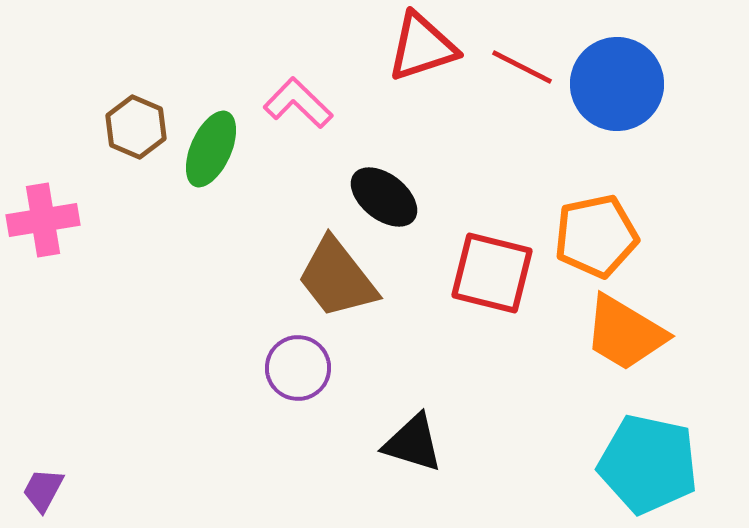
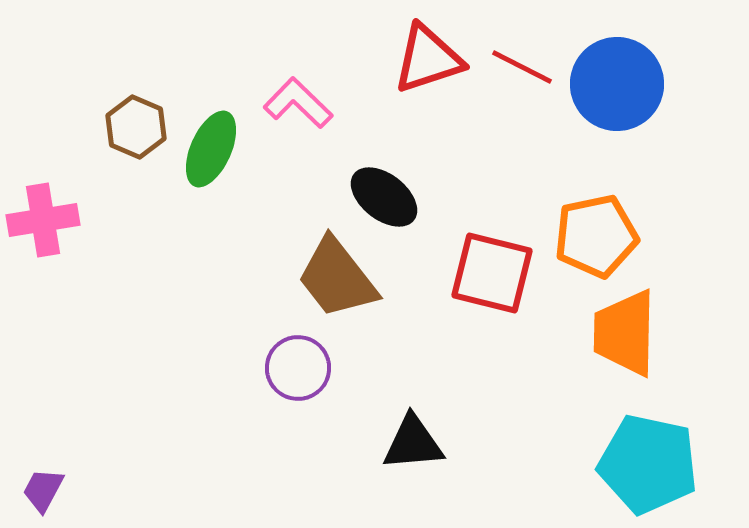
red triangle: moved 6 px right, 12 px down
orange trapezoid: rotated 60 degrees clockwise
black triangle: rotated 22 degrees counterclockwise
